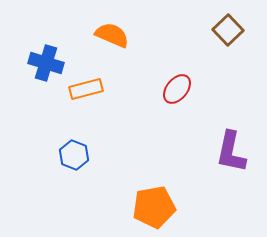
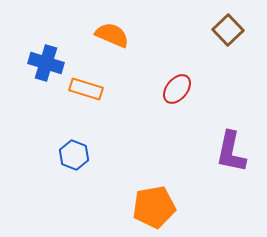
orange rectangle: rotated 32 degrees clockwise
